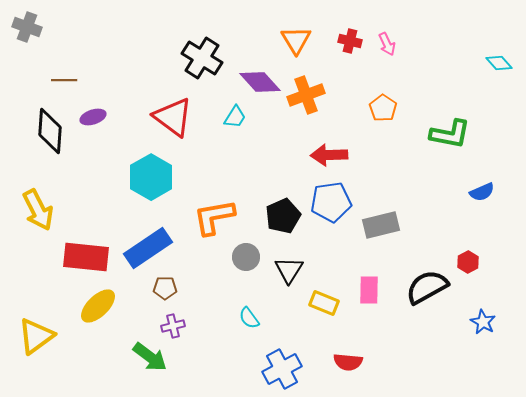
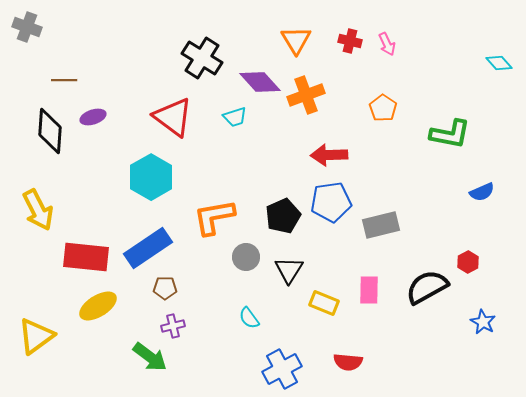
cyan trapezoid: rotated 40 degrees clockwise
yellow ellipse: rotated 12 degrees clockwise
